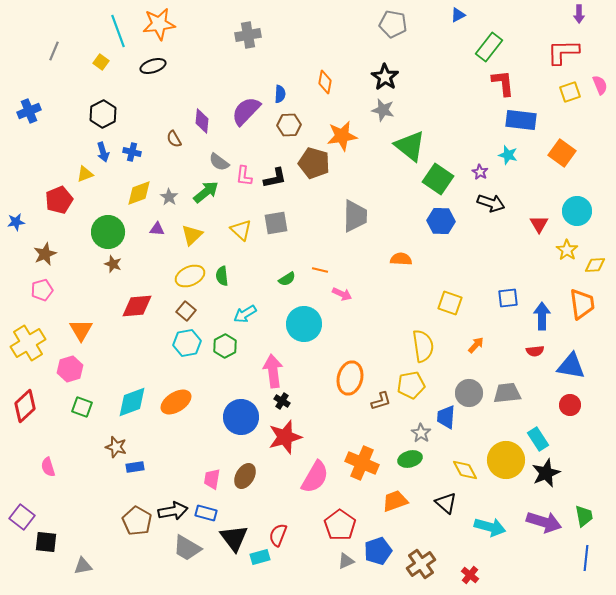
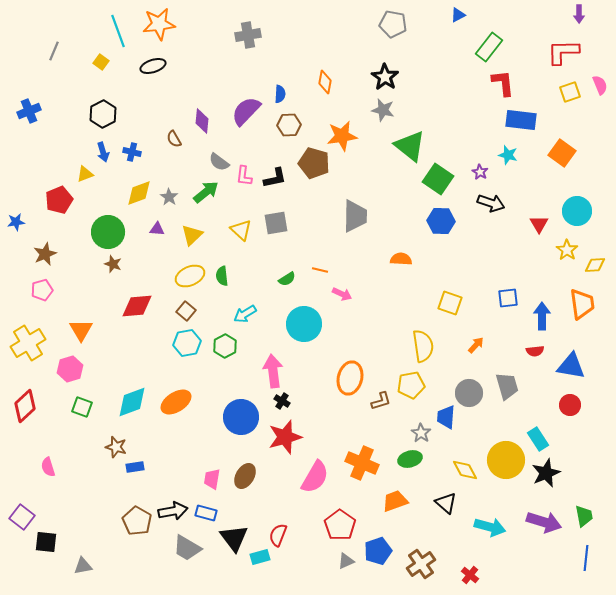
gray trapezoid at (507, 393): moved 7 px up; rotated 80 degrees clockwise
